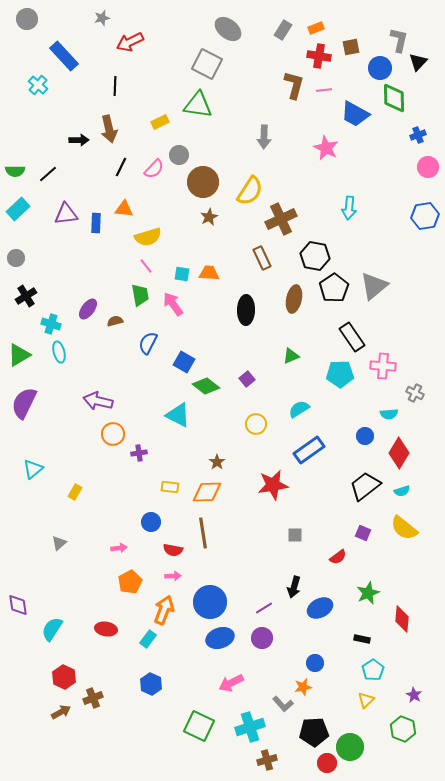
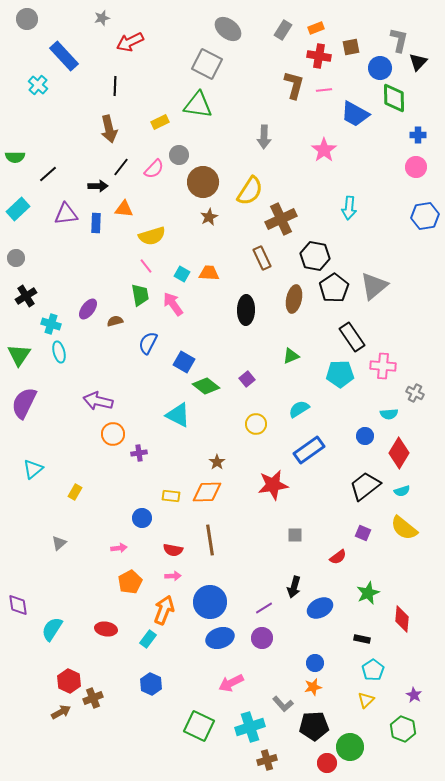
blue cross at (418, 135): rotated 21 degrees clockwise
black arrow at (79, 140): moved 19 px right, 46 px down
pink star at (326, 148): moved 2 px left, 2 px down; rotated 10 degrees clockwise
black line at (121, 167): rotated 12 degrees clockwise
pink circle at (428, 167): moved 12 px left
green semicircle at (15, 171): moved 14 px up
yellow semicircle at (148, 237): moved 4 px right, 1 px up
cyan square at (182, 274): rotated 21 degrees clockwise
green triangle at (19, 355): rotated 25 degrees counterclockwise
yellow rectangle at (170, 487): moved 1 px right, 9 px down
blue circle at (151, 522): moved 9 px left, 4 px up
brown line at (203, 533): moved 7 px right, 7 px down
red hexagon at (64, 677): moved 5 px right, 4 px down
orange star at (303, 687): moved 10 px right
black pentagon at (314, 732): moved 6 px up
